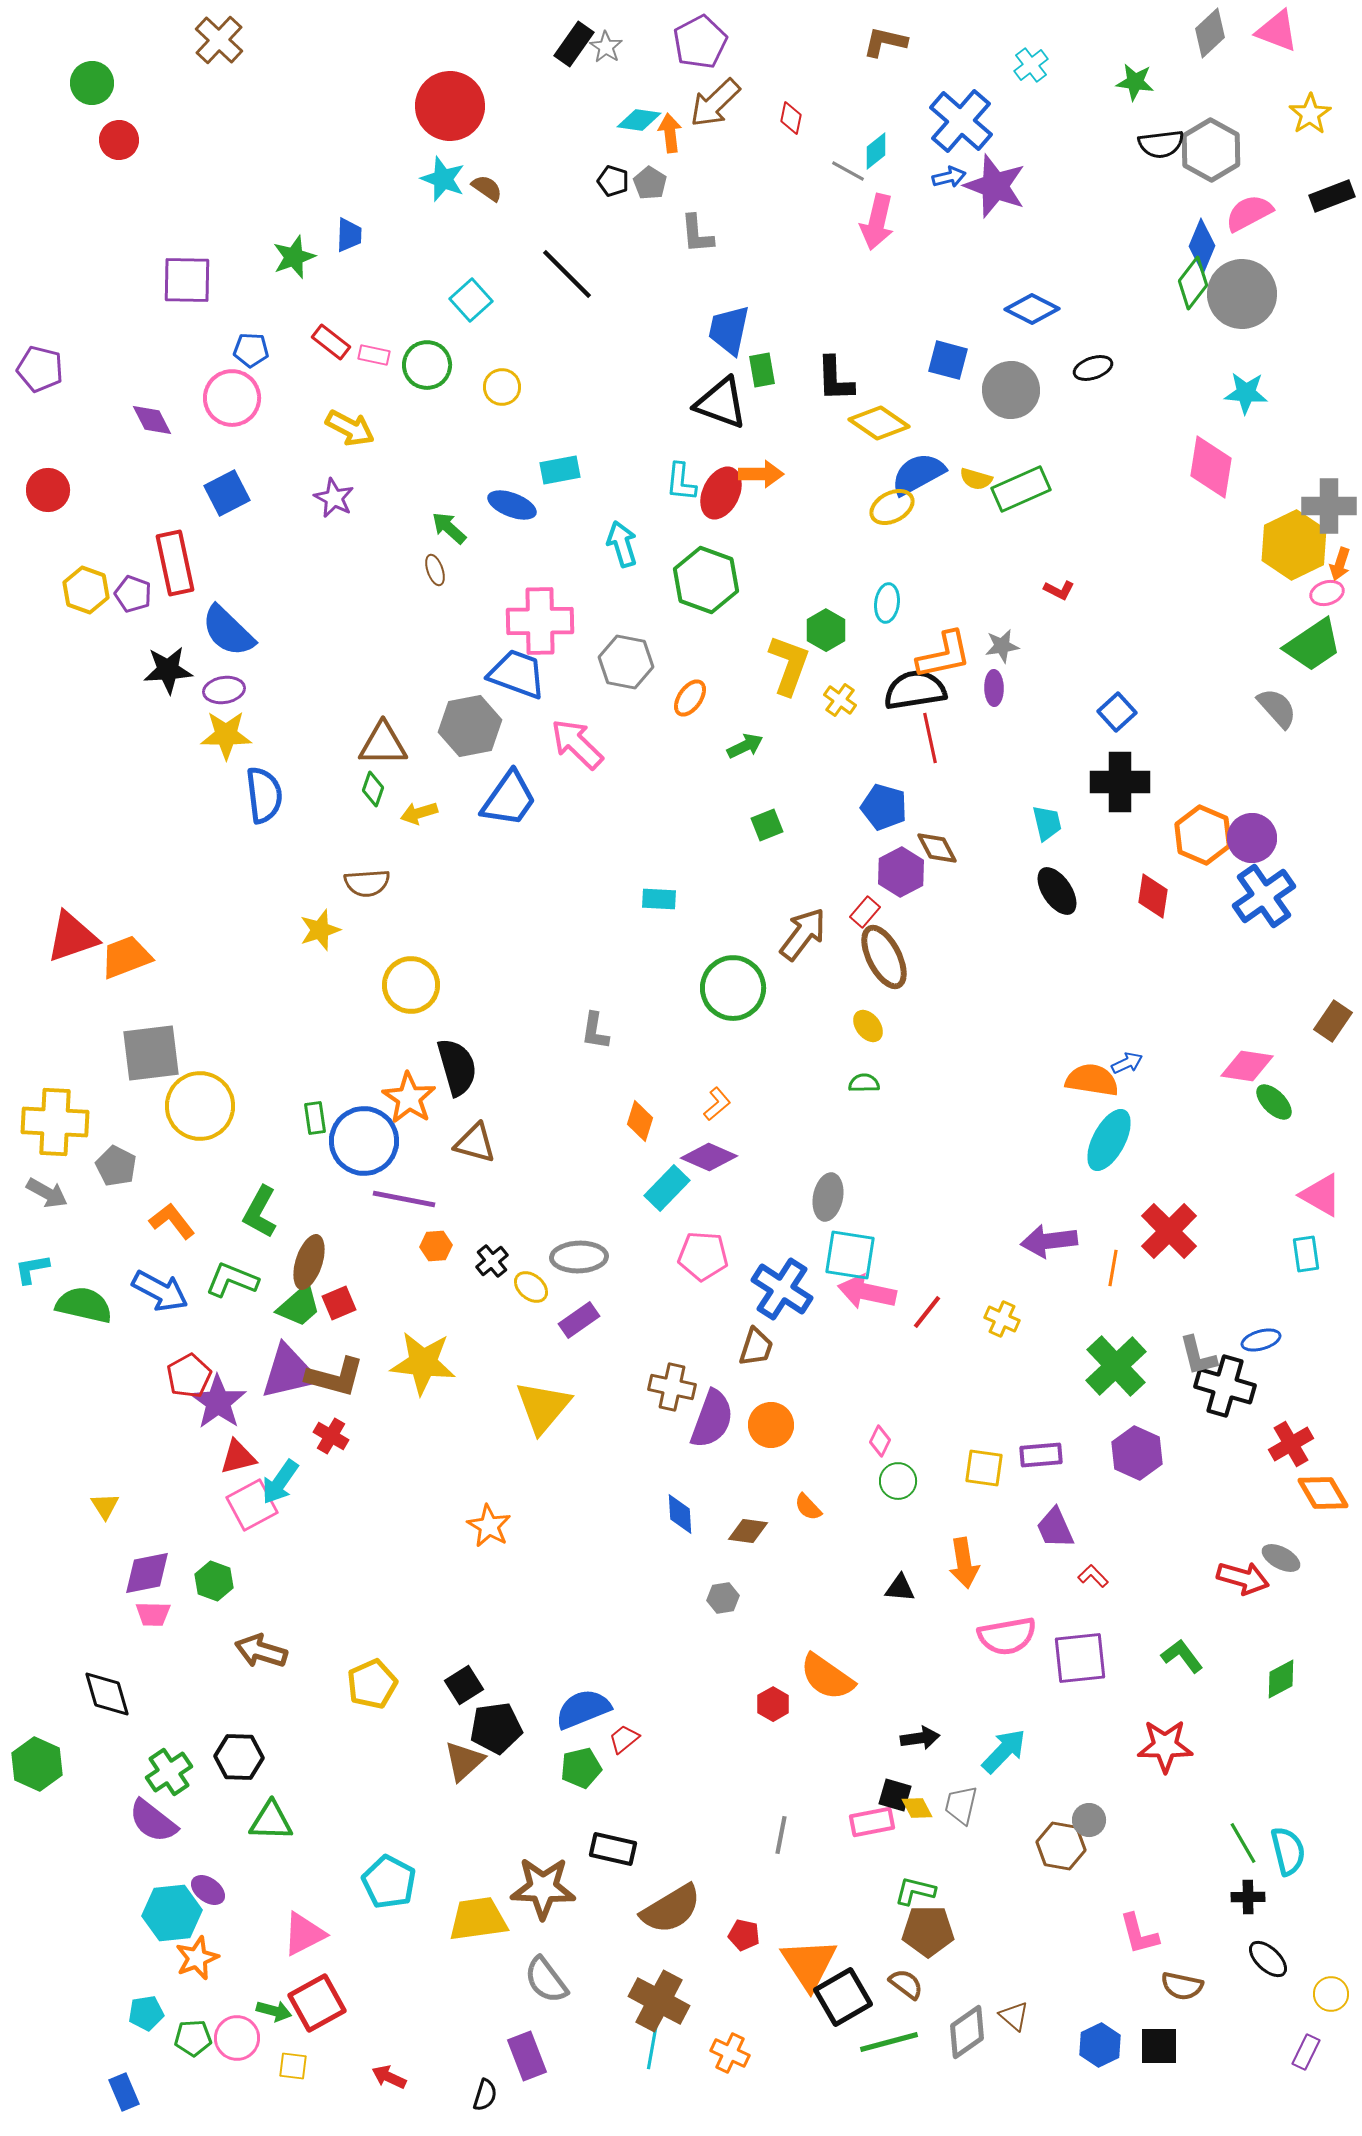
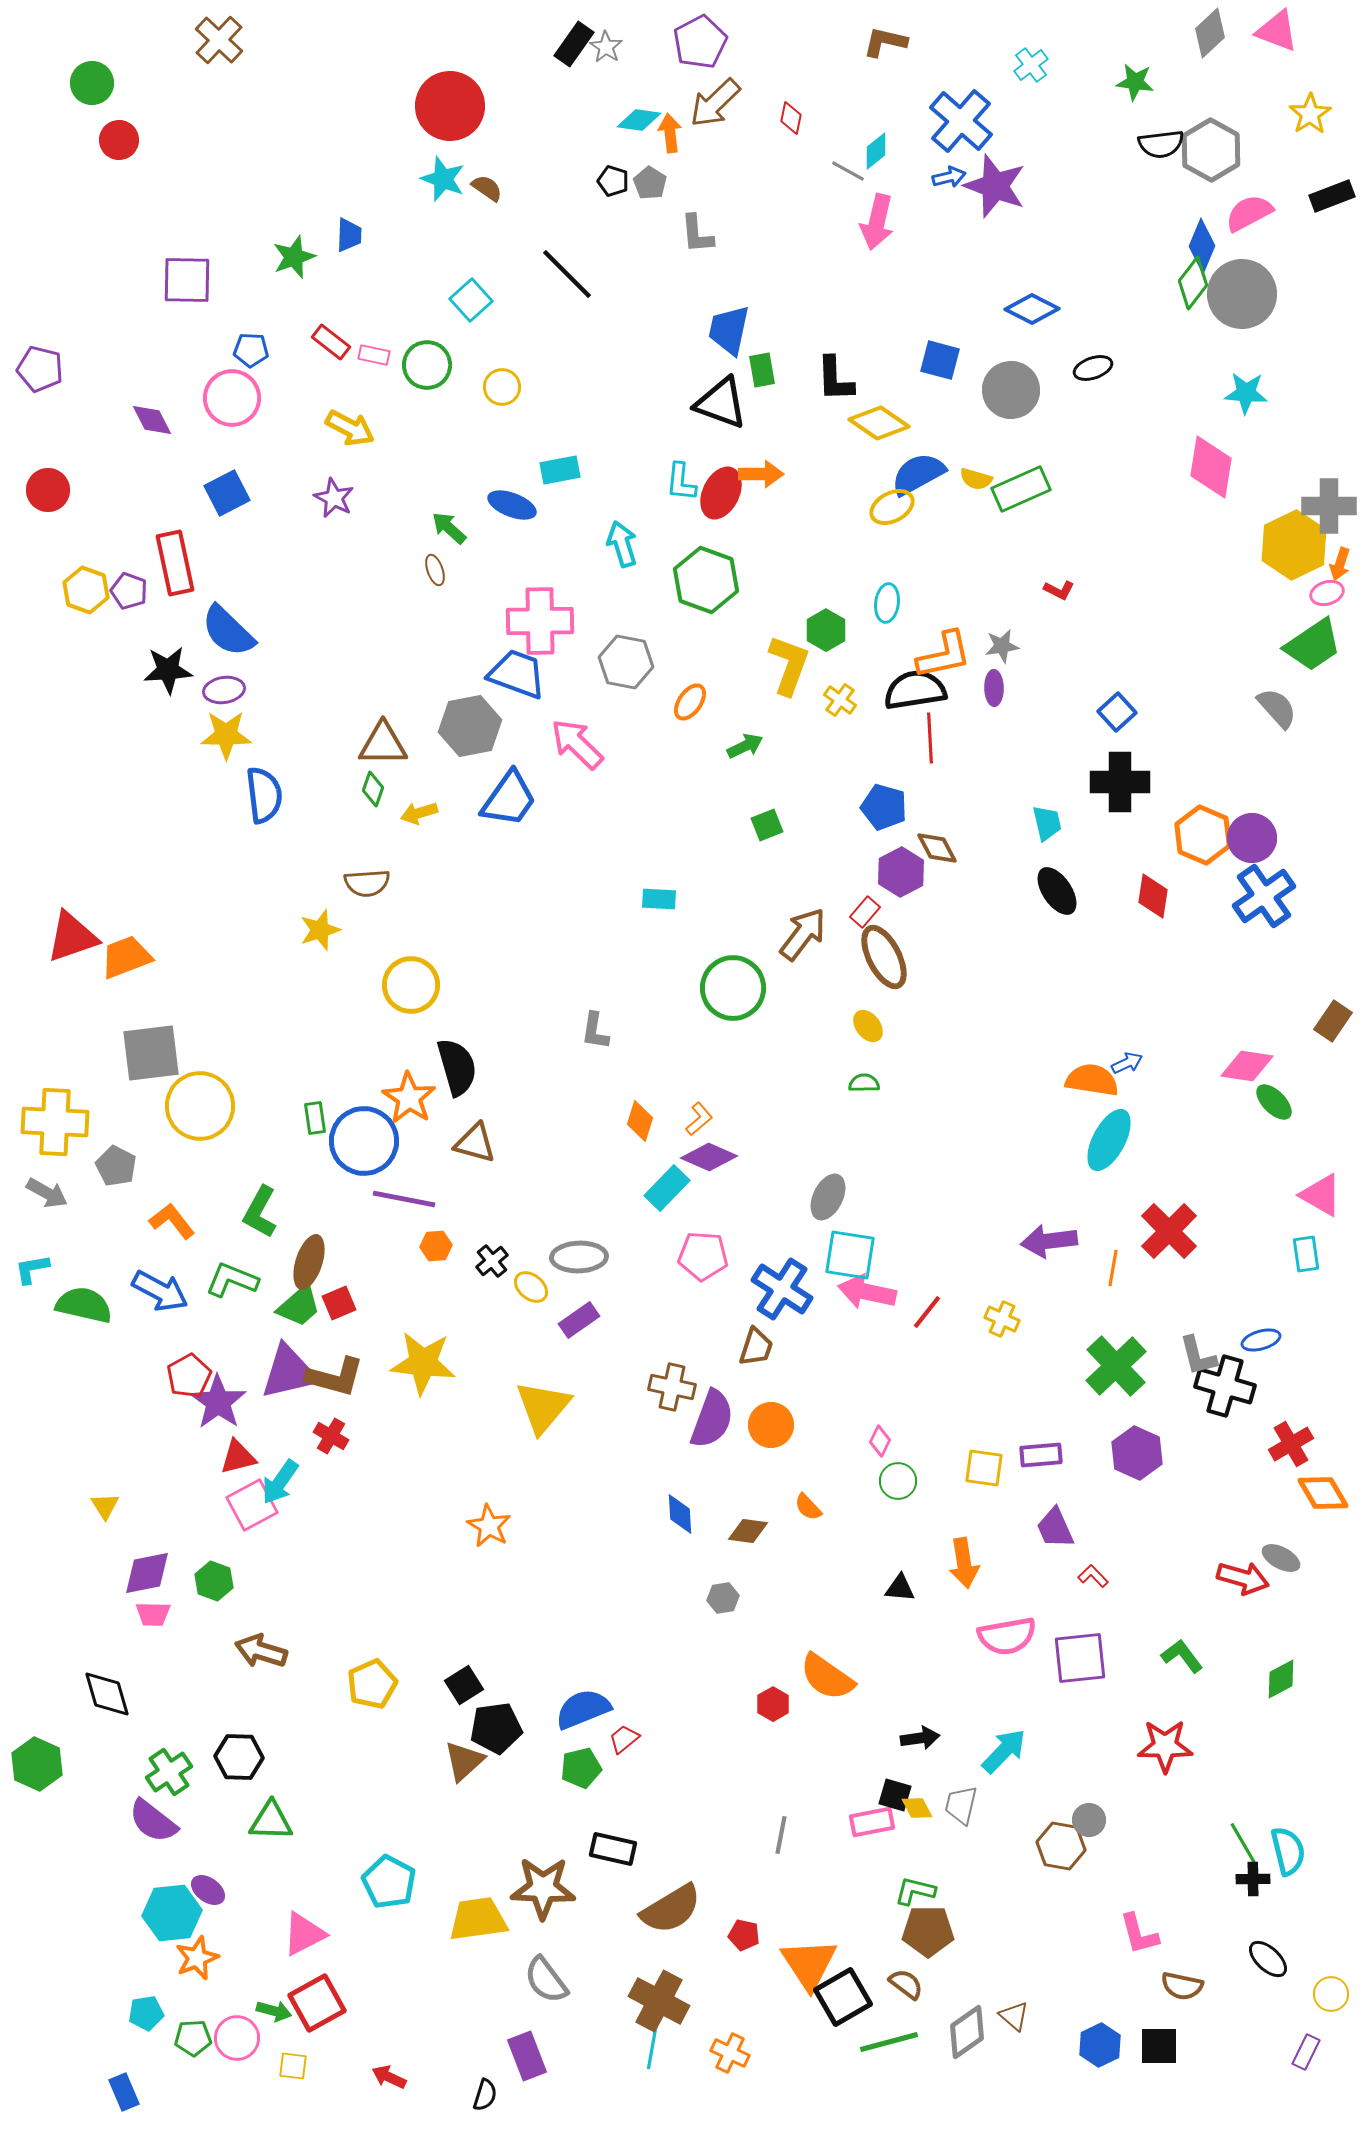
blue square at (948, 360): moved 8 px left
purple pentagon at (133, 594): moved 4 px left, 3 px up
orange ellipse at (690, 698): moved 4 px down
red line at (930, 738): rotated 9 degrees clockwise
orange L-shape at (717, 1104): moved 18 px left, 15 px down
gray ellipse at (828, 1197): rotated 15 degrees clockwise
black cross at (1248, 1897): moved 5 px right, 18 px up
